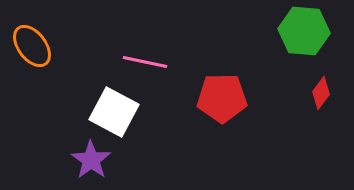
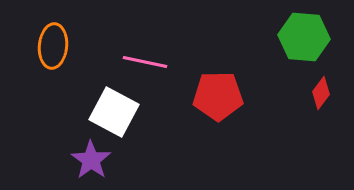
green hexagon: moved 6 px down
orange ellipse: moved 21 px right; rotated 42 degrees clockwise
red pentagon: moved 4 px left, 2 px up
